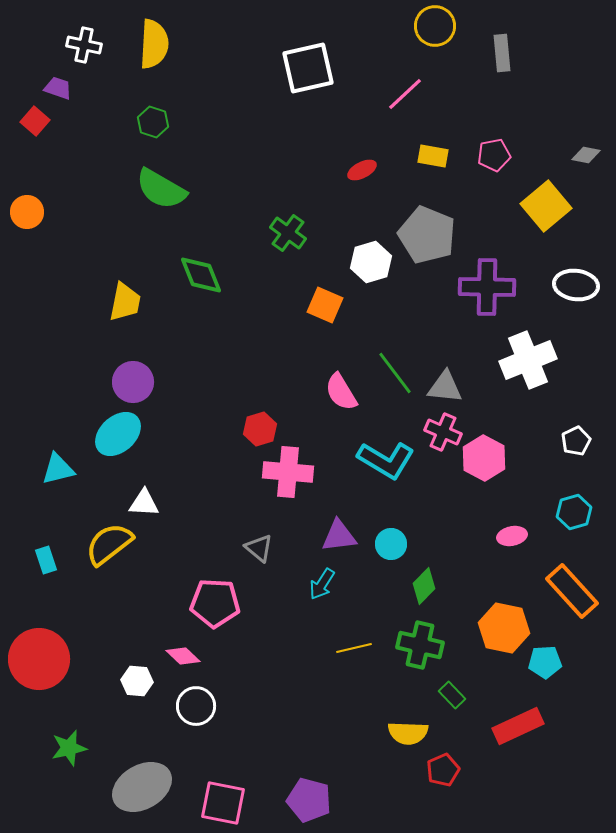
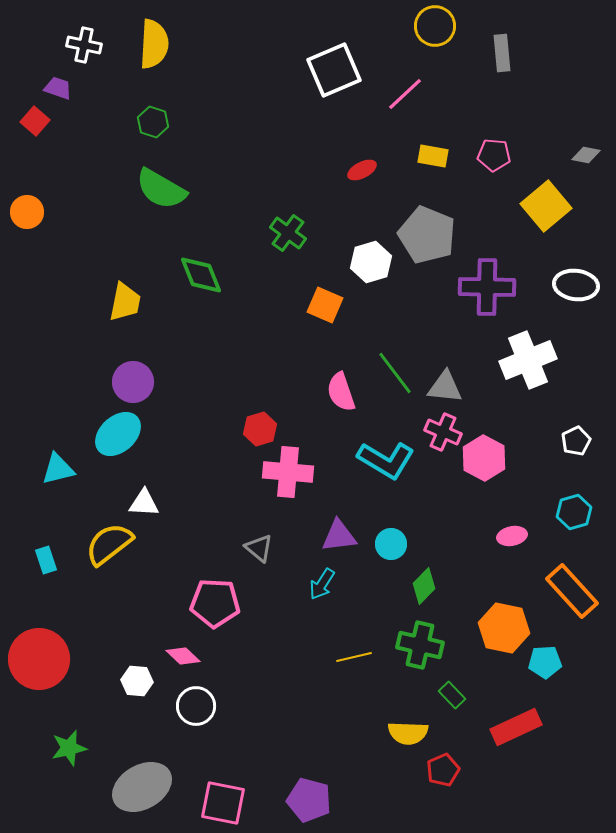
white square at (308, 68): moved 26 px right, 2 px down; rotated 10 degrees counterclockwise
pink pentagon at (494, 155): rotated 16 degrees clockwise
pink semicircle at (341, 392): rotated 12 degrees clockwise
yellow line at (354, 648): moved 9 px down
red rectangle at (518, 726): moved 2 px left, 1 px down
